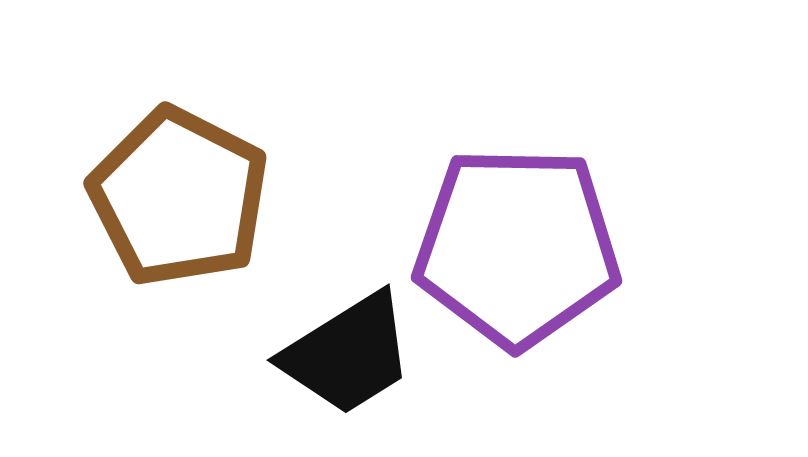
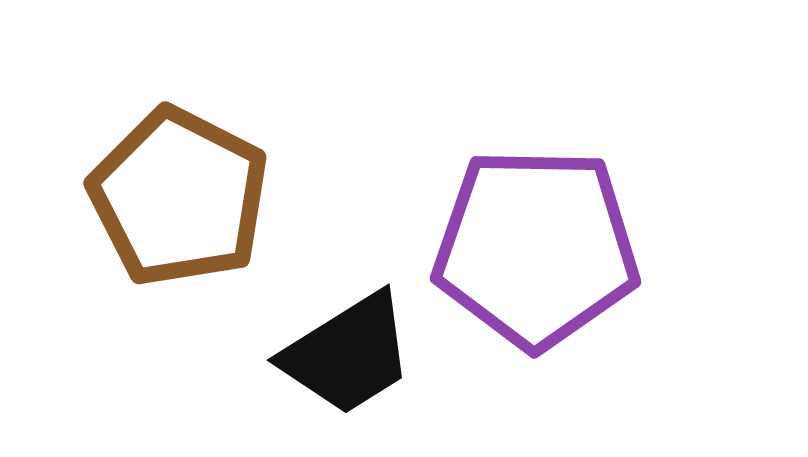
purple pentagon: moved 19 px right, 1 px down
